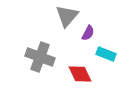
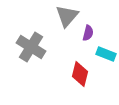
purple semicircle: rotated 14 degrees counterclockwise
gray cross: moved 9 px left, 10 px up; rotated 12 degrees clockwise
red diamond: rotated 40 degrees clockwise
